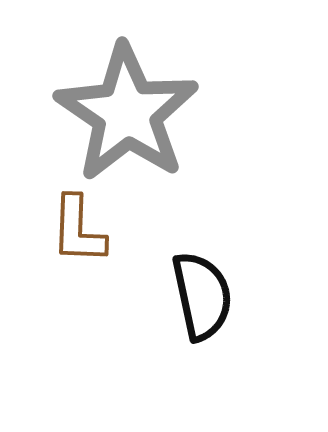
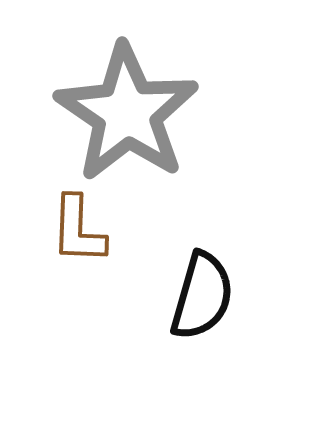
black semicircle: rotated 28 degrees clockwise
